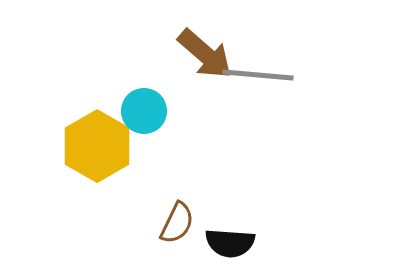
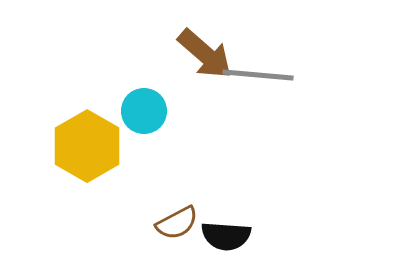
yellow hexagon: moved 10 px left
brown semicircle: rotated 36 degrees clockwise
black semicircle: moved 4 px left, 7 px up
